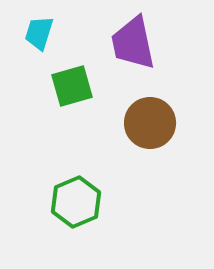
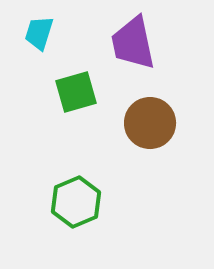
green square: moved 4 px right, 6 px down
